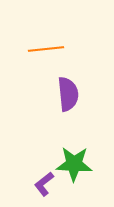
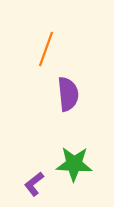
orange line: rotated 64 degrees counterclockwise
purple L-shape: moved 10 px left
